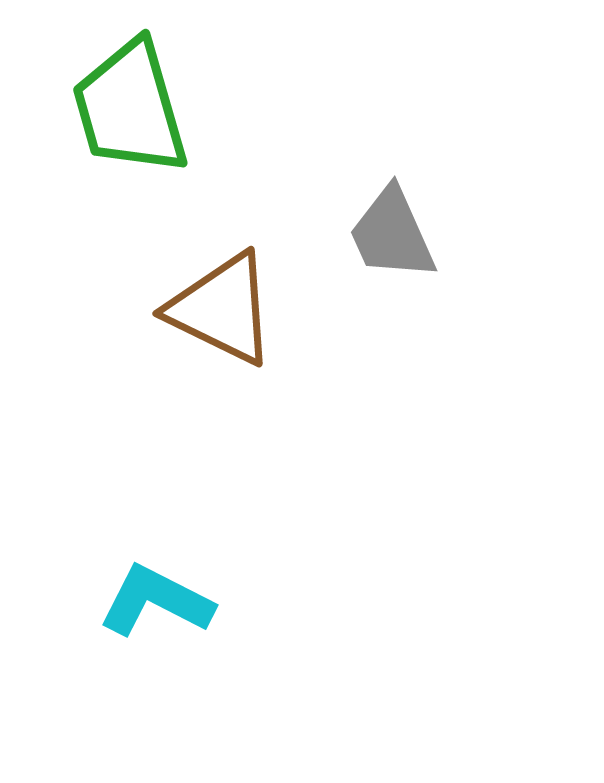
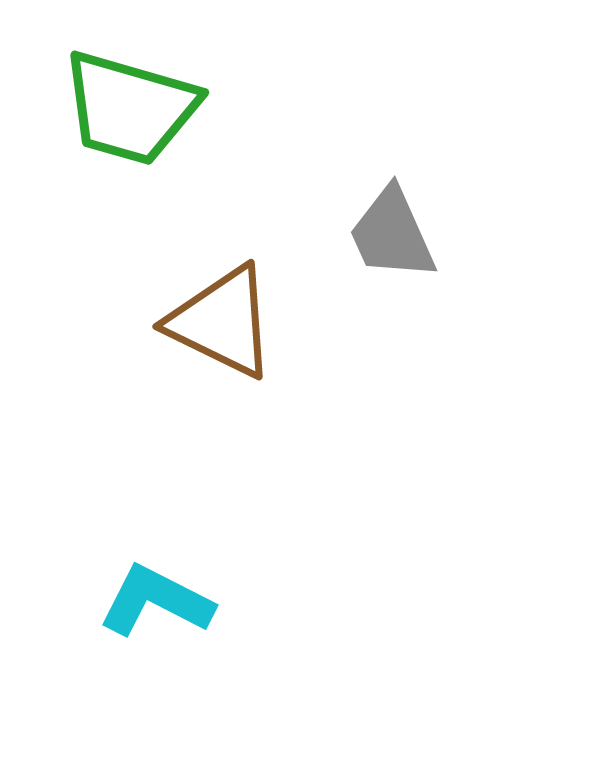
green trapezoid: rotated 58 degrees counterclockwise
brown triangle: moved 13 px down
